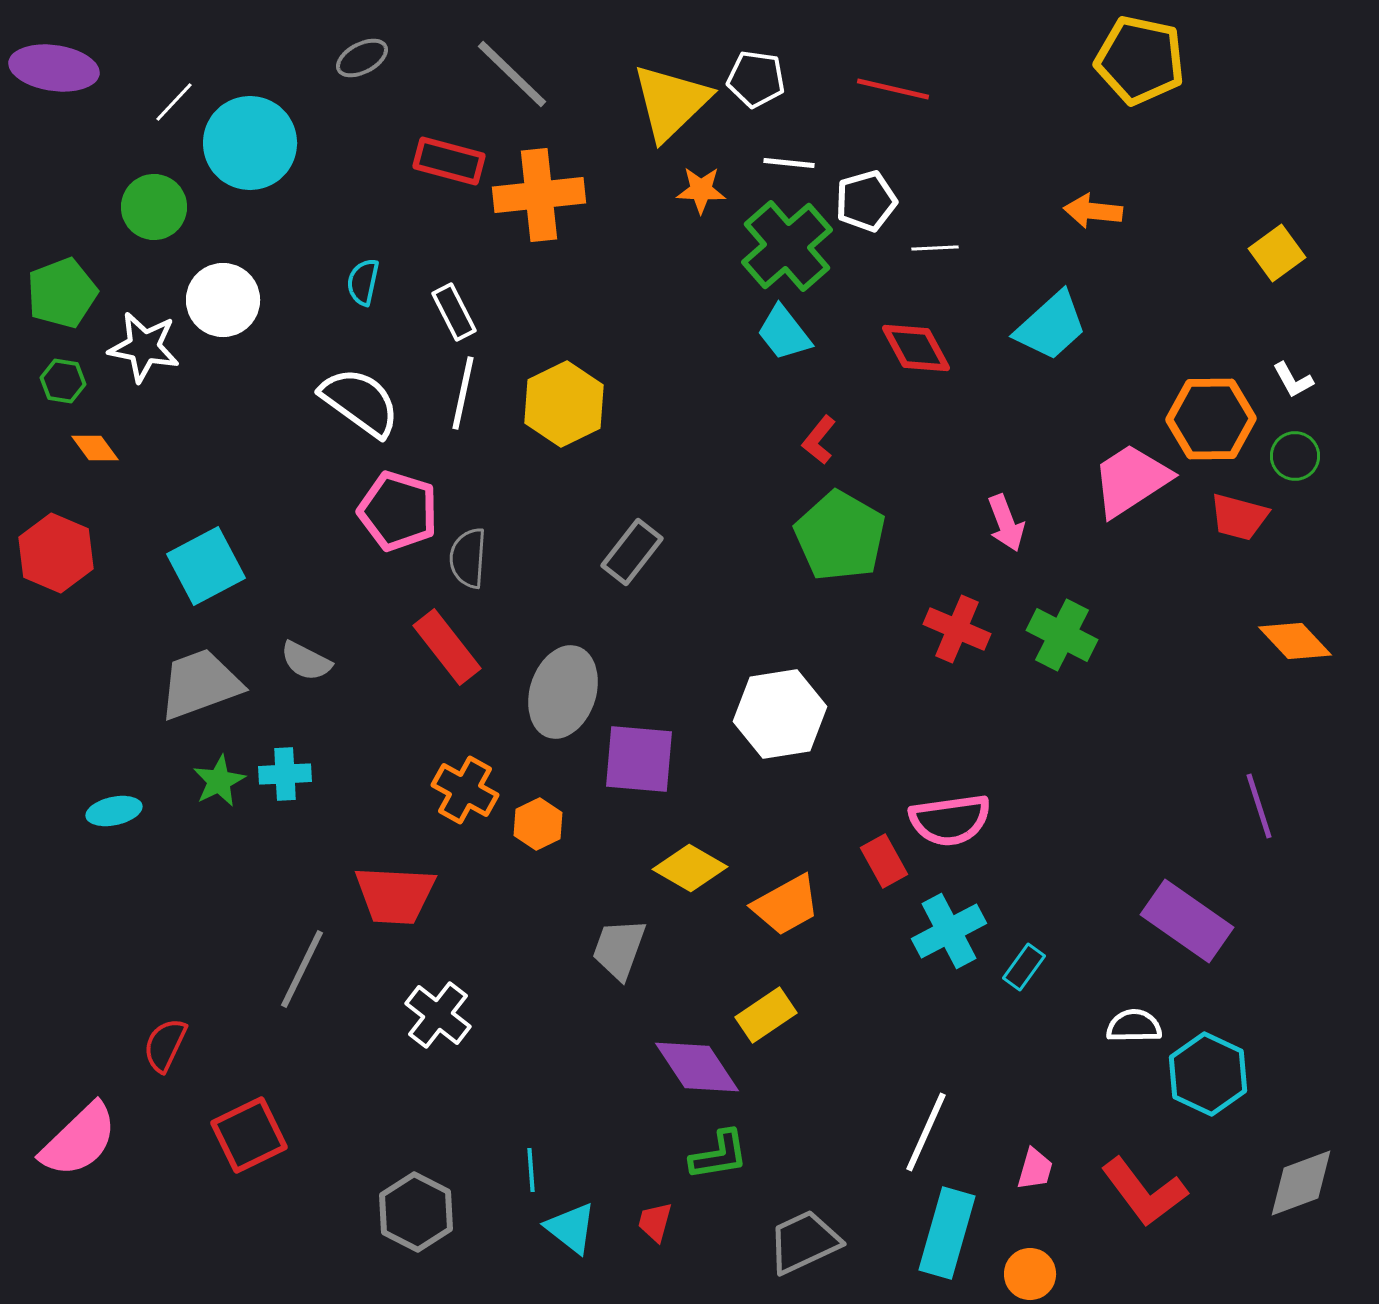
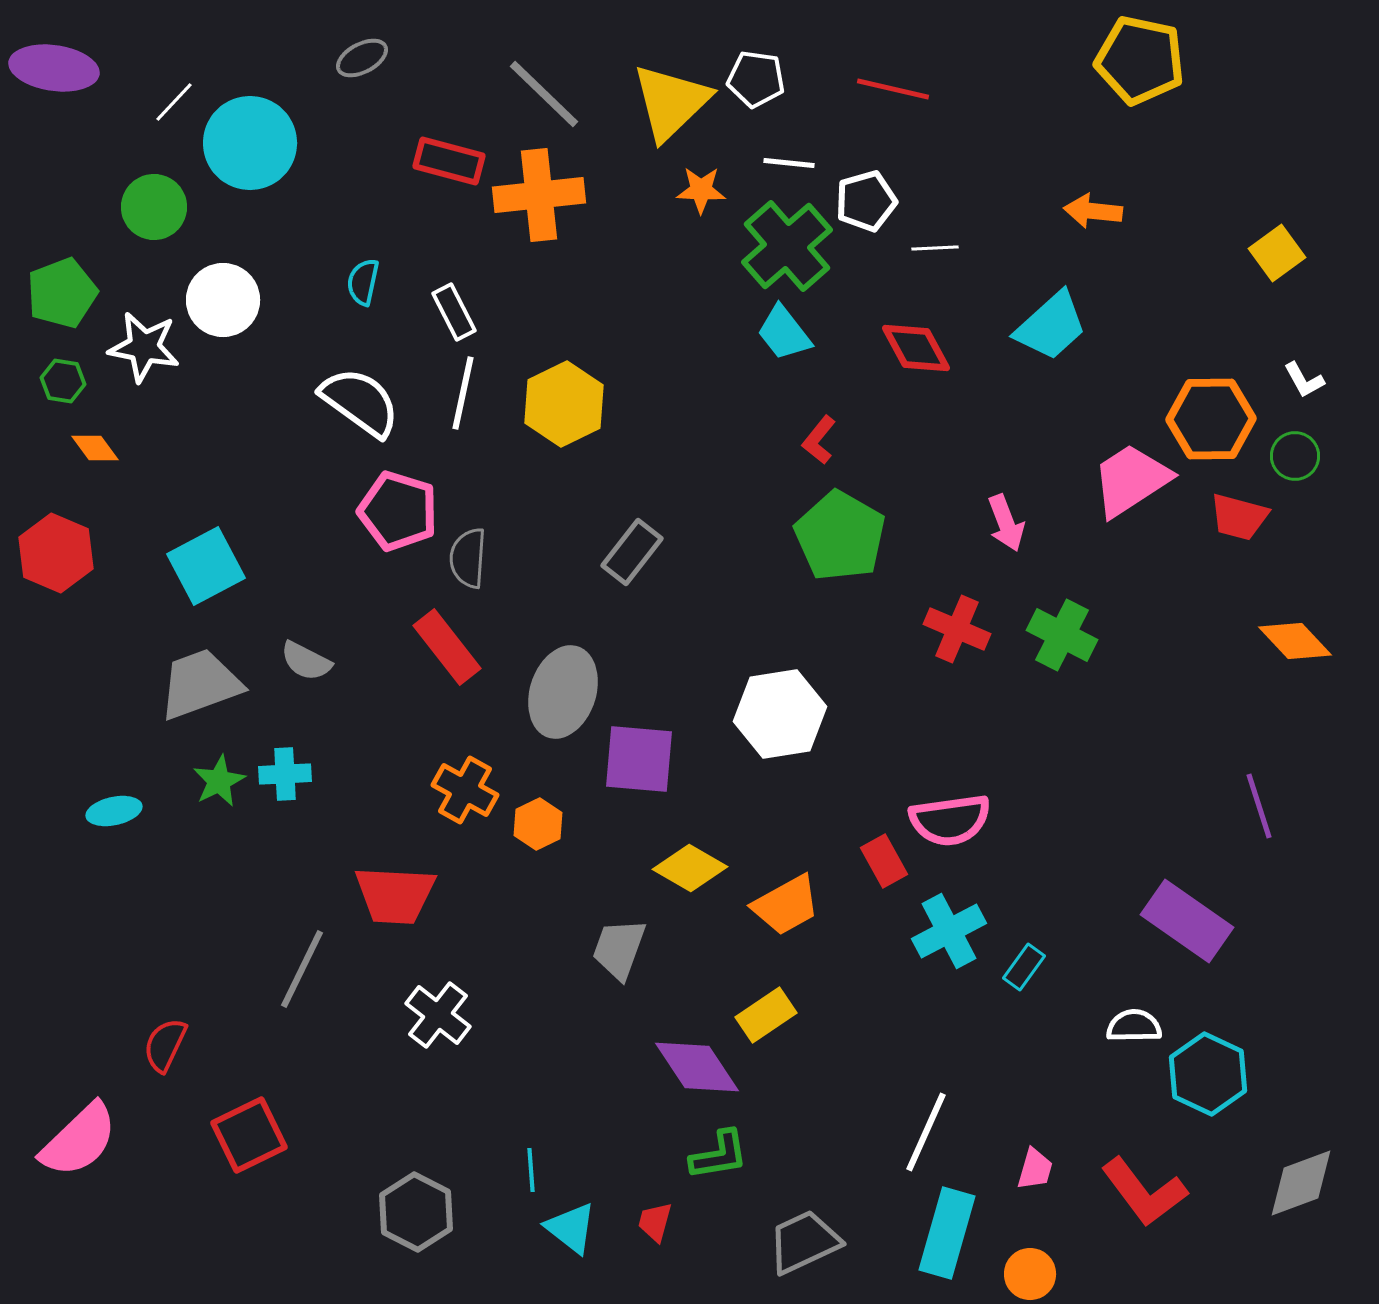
gray line at (512, 74): moved 32 px right, 20 px down
white L-shape at (1293, 380): moved 11 px right
